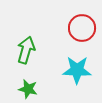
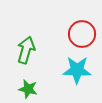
red circle: moved 6 px down
